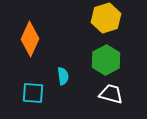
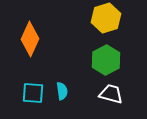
cyan semicircle: moved 1 px left, 15 px down
